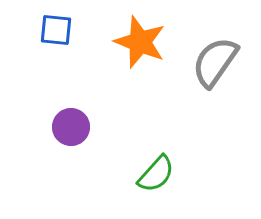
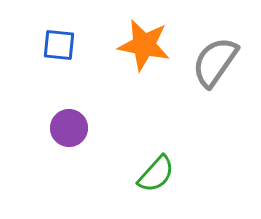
blue square: moved 3 px right, 15 px down
orange star: moved 4 px right, 3 px down; rotated 10 degrees counterclockwise
purple circle: moved 2 px left, 1 px down
